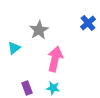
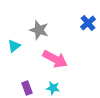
gray star: rotated 24 degrees counterclockwise
cyan triangle: moved 2 px up
pink arrow: rotated 105 degrees clockwise
